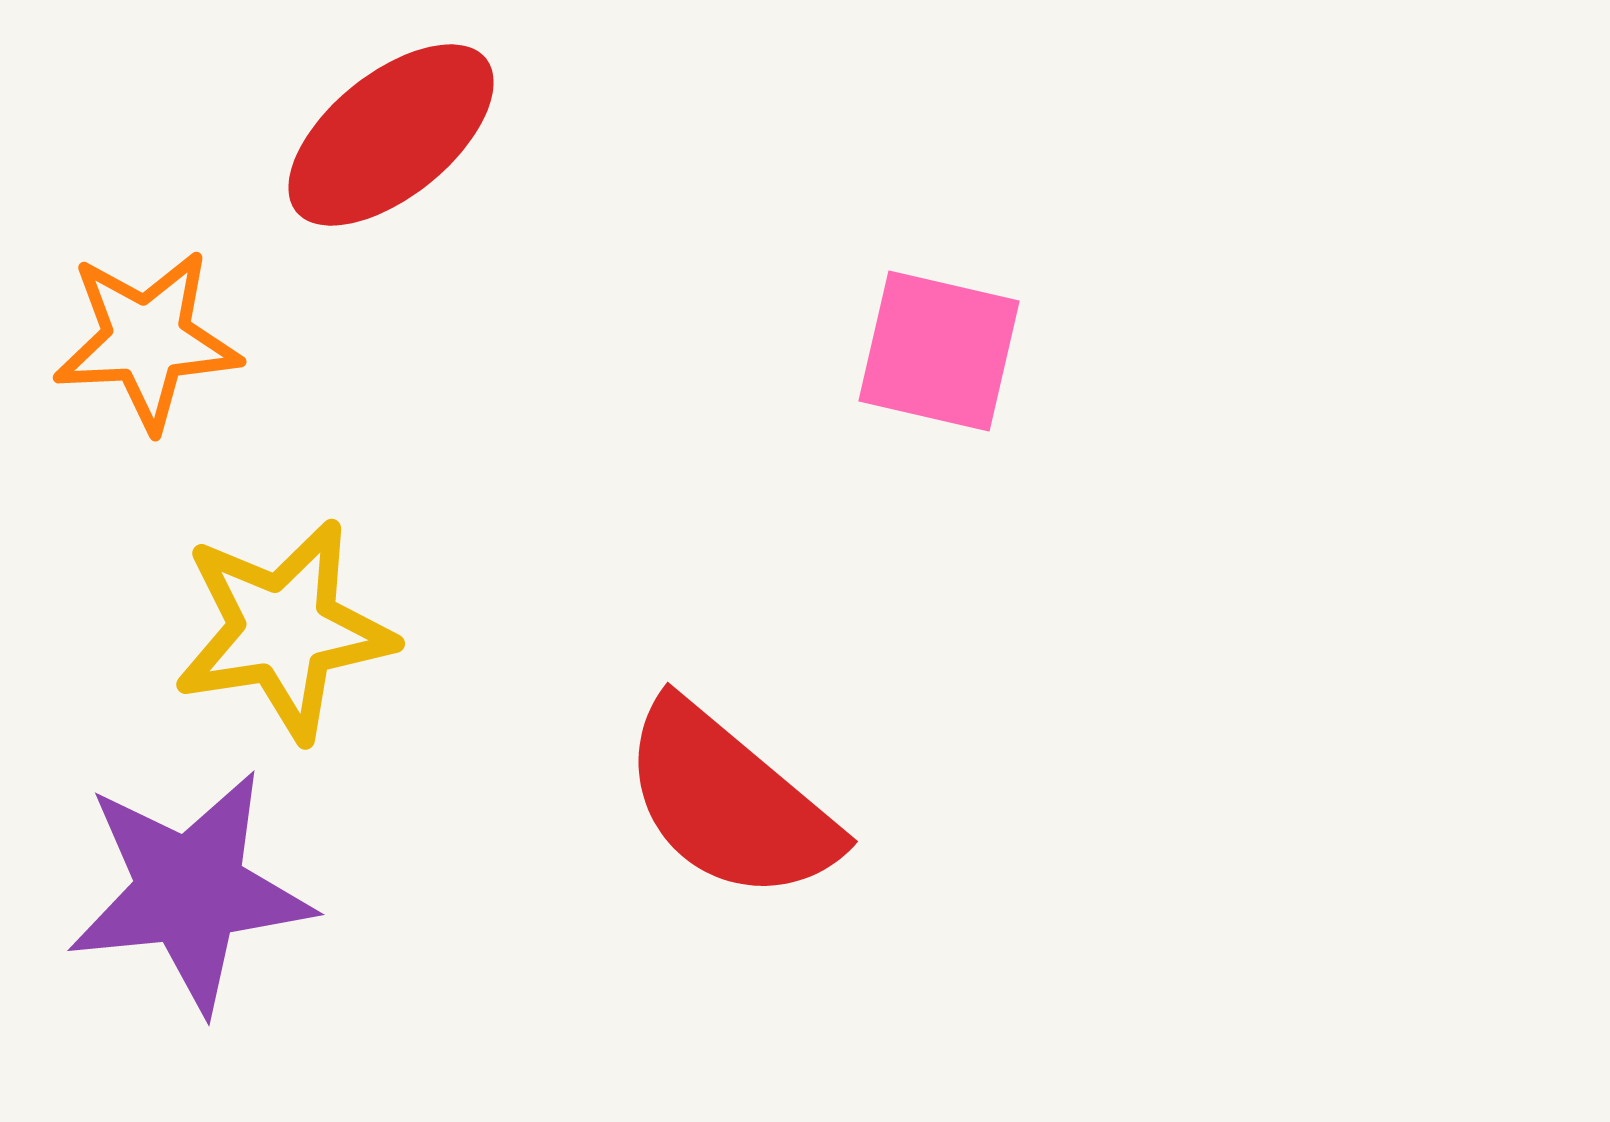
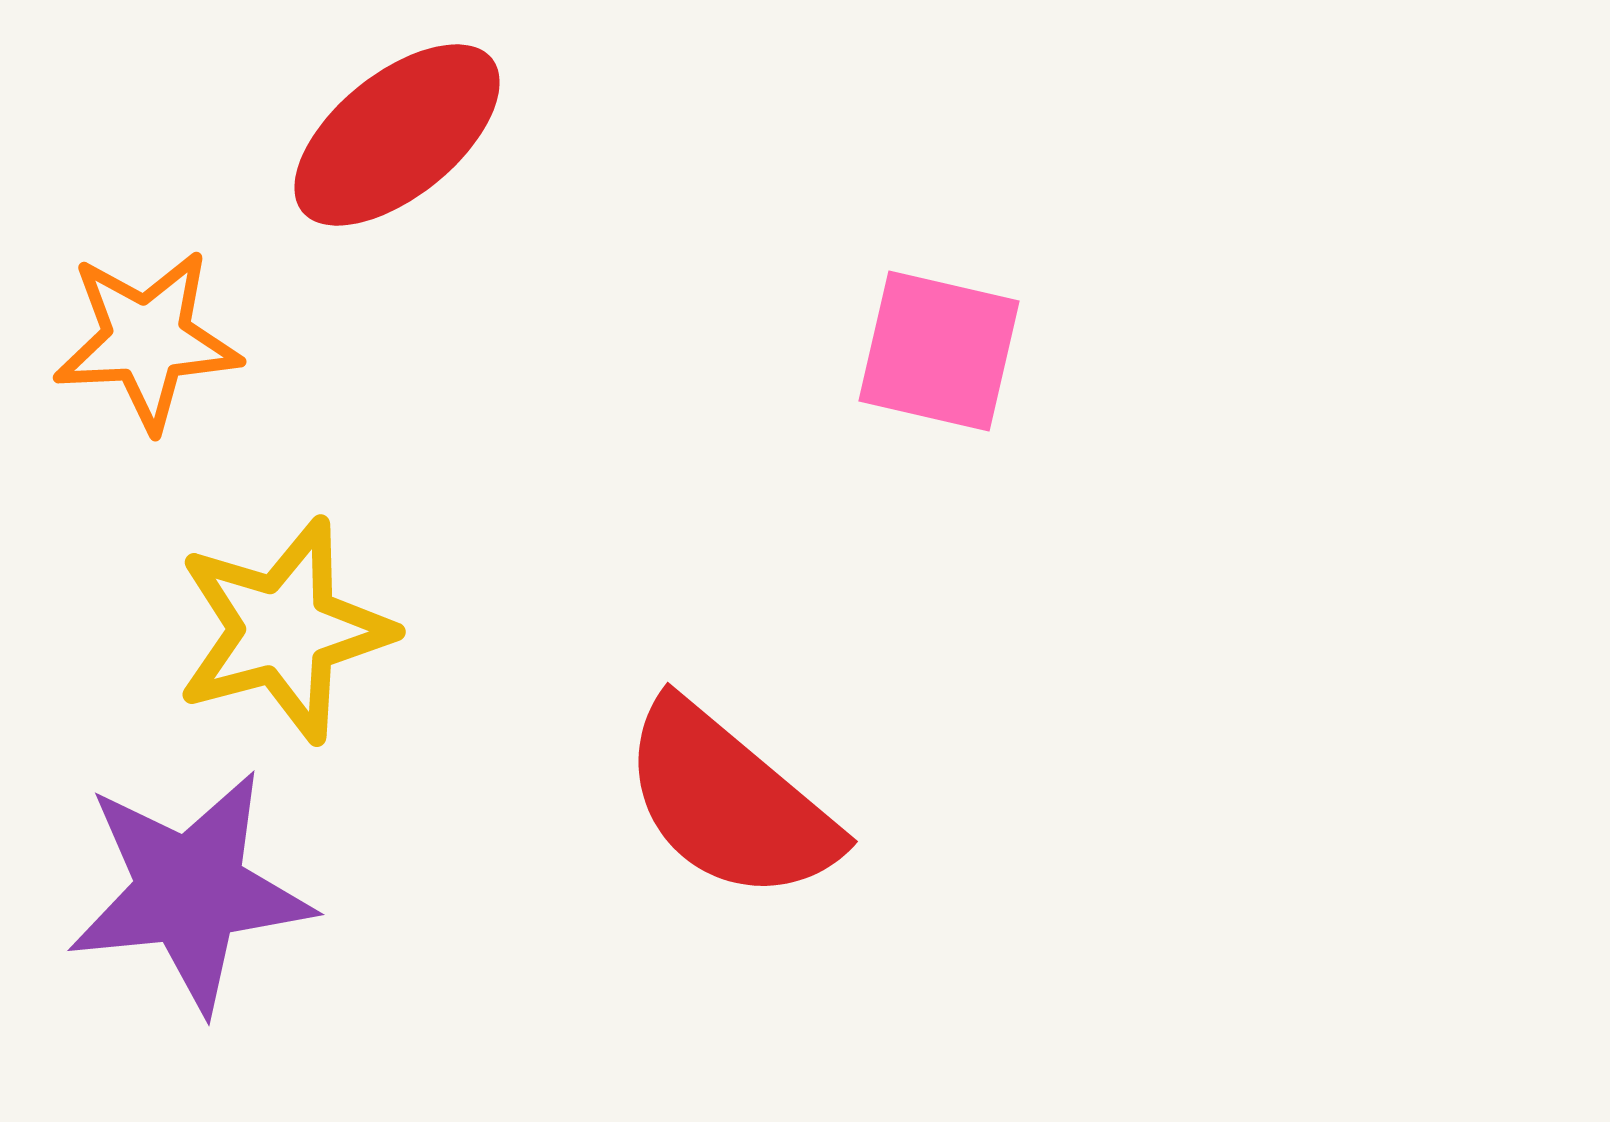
red ellipse: moved 6 px right
yellow star: rotated 6 degrees counterclockwise
